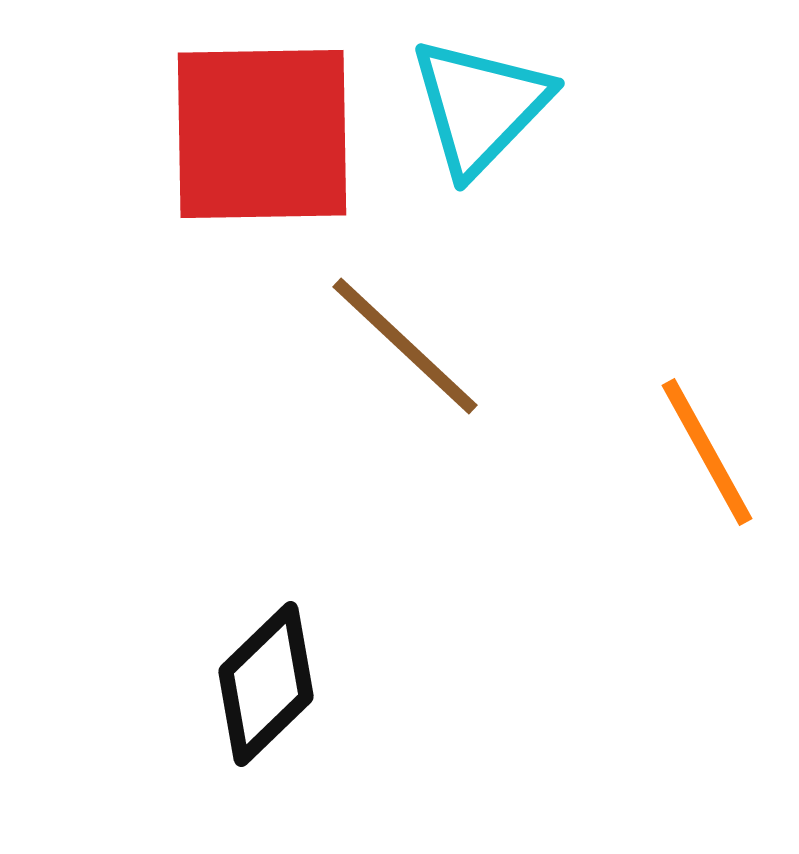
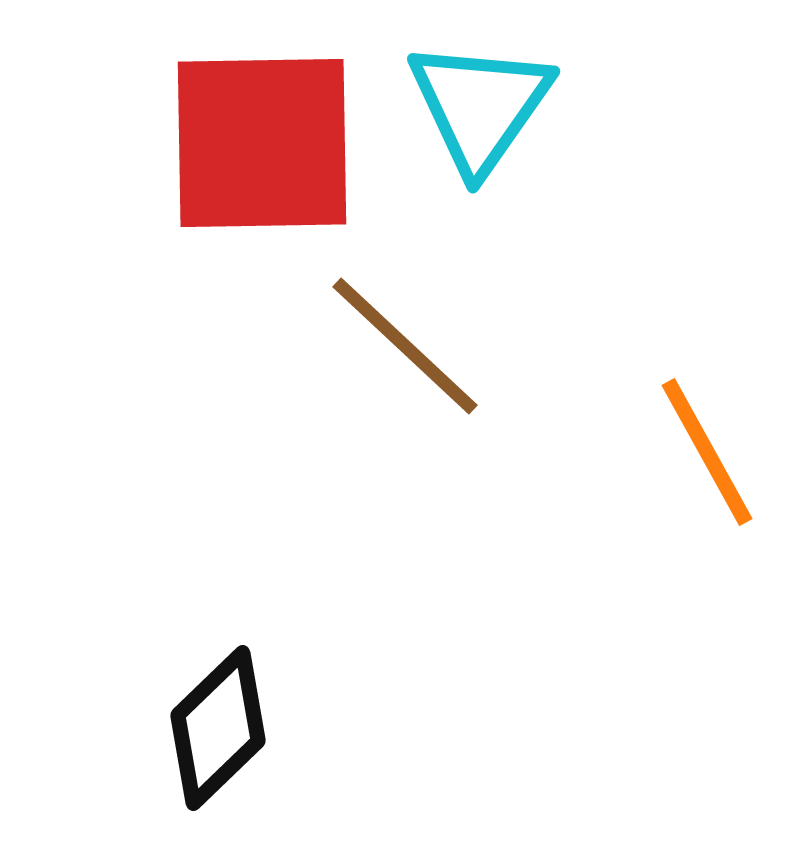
cyan triangle: rotated 9 degrees counterclockwise
red square: moved 9 px down
black diamond: moved 48 px left, 44 px down
